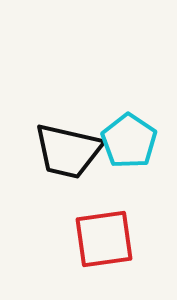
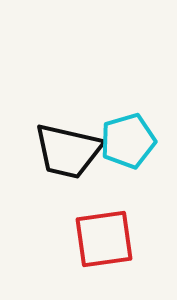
cyan pentagon: moved 1 px left; rotated 22 degrees clockwise
